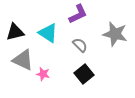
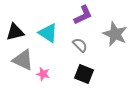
purple L-shape: moved 5 px right, 1 px down
gray star: rotated 10 degrees clockwise
black square: rotated 30 degrees counterclockwise
